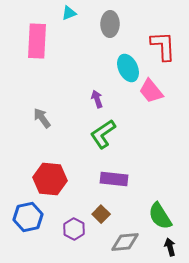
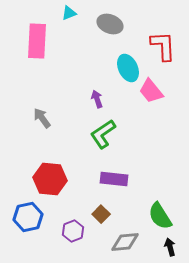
gray ellipse: rotated 70 degrees counterclockwise
purple hexagon: moved 1 px left, 2 px down; rotated 10 degrees clockwise
